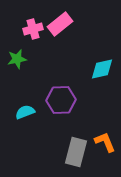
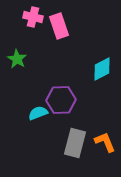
pink rectangle: moved 1 px left, 2 px down; rotated 70 degrees counterclockwise
pink cross: moved 12 px up; rotated 30 degrees clockwise
green star: rotated 30 degrees counterclockwise
cyan diamond: rotated 15 degrees counterclockwise
cyan semicircle: moved 13 px right, 1 px down
gray rectangle: moved 1 px left, 9 px up
